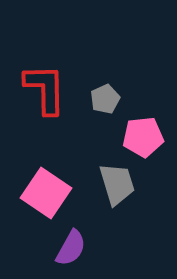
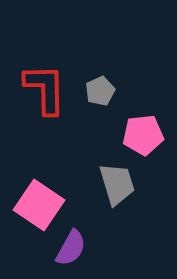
gray pentagon: moved 5 px left, 8 px up
pink pentagon: moved 2 px up
pink square: moved 7 px left, 12 px down
